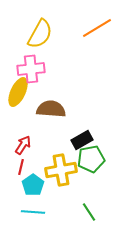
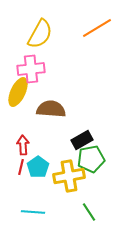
red arrow: rotated 36 degrees counterclockwise
yellow cross: moved 8 px right, 6 px down
cyan pentagon: moved 5 px right, 18 px up
